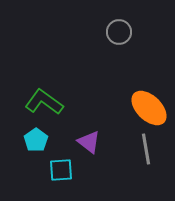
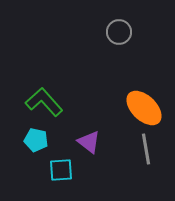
green L-shape: rotated 12 degrees clockwise
orange ellipse: moved 5 px left
cyan pentagon: rotated 25 degrees counterclockwise
